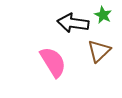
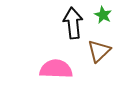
black arrow: rotated 76 degrees clockwise
pink semicircle: moved 3 px right, 7 px down; rotated 56 degrees counterclockwise
